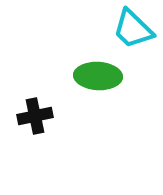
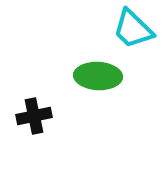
black cross: moved 1 px left
